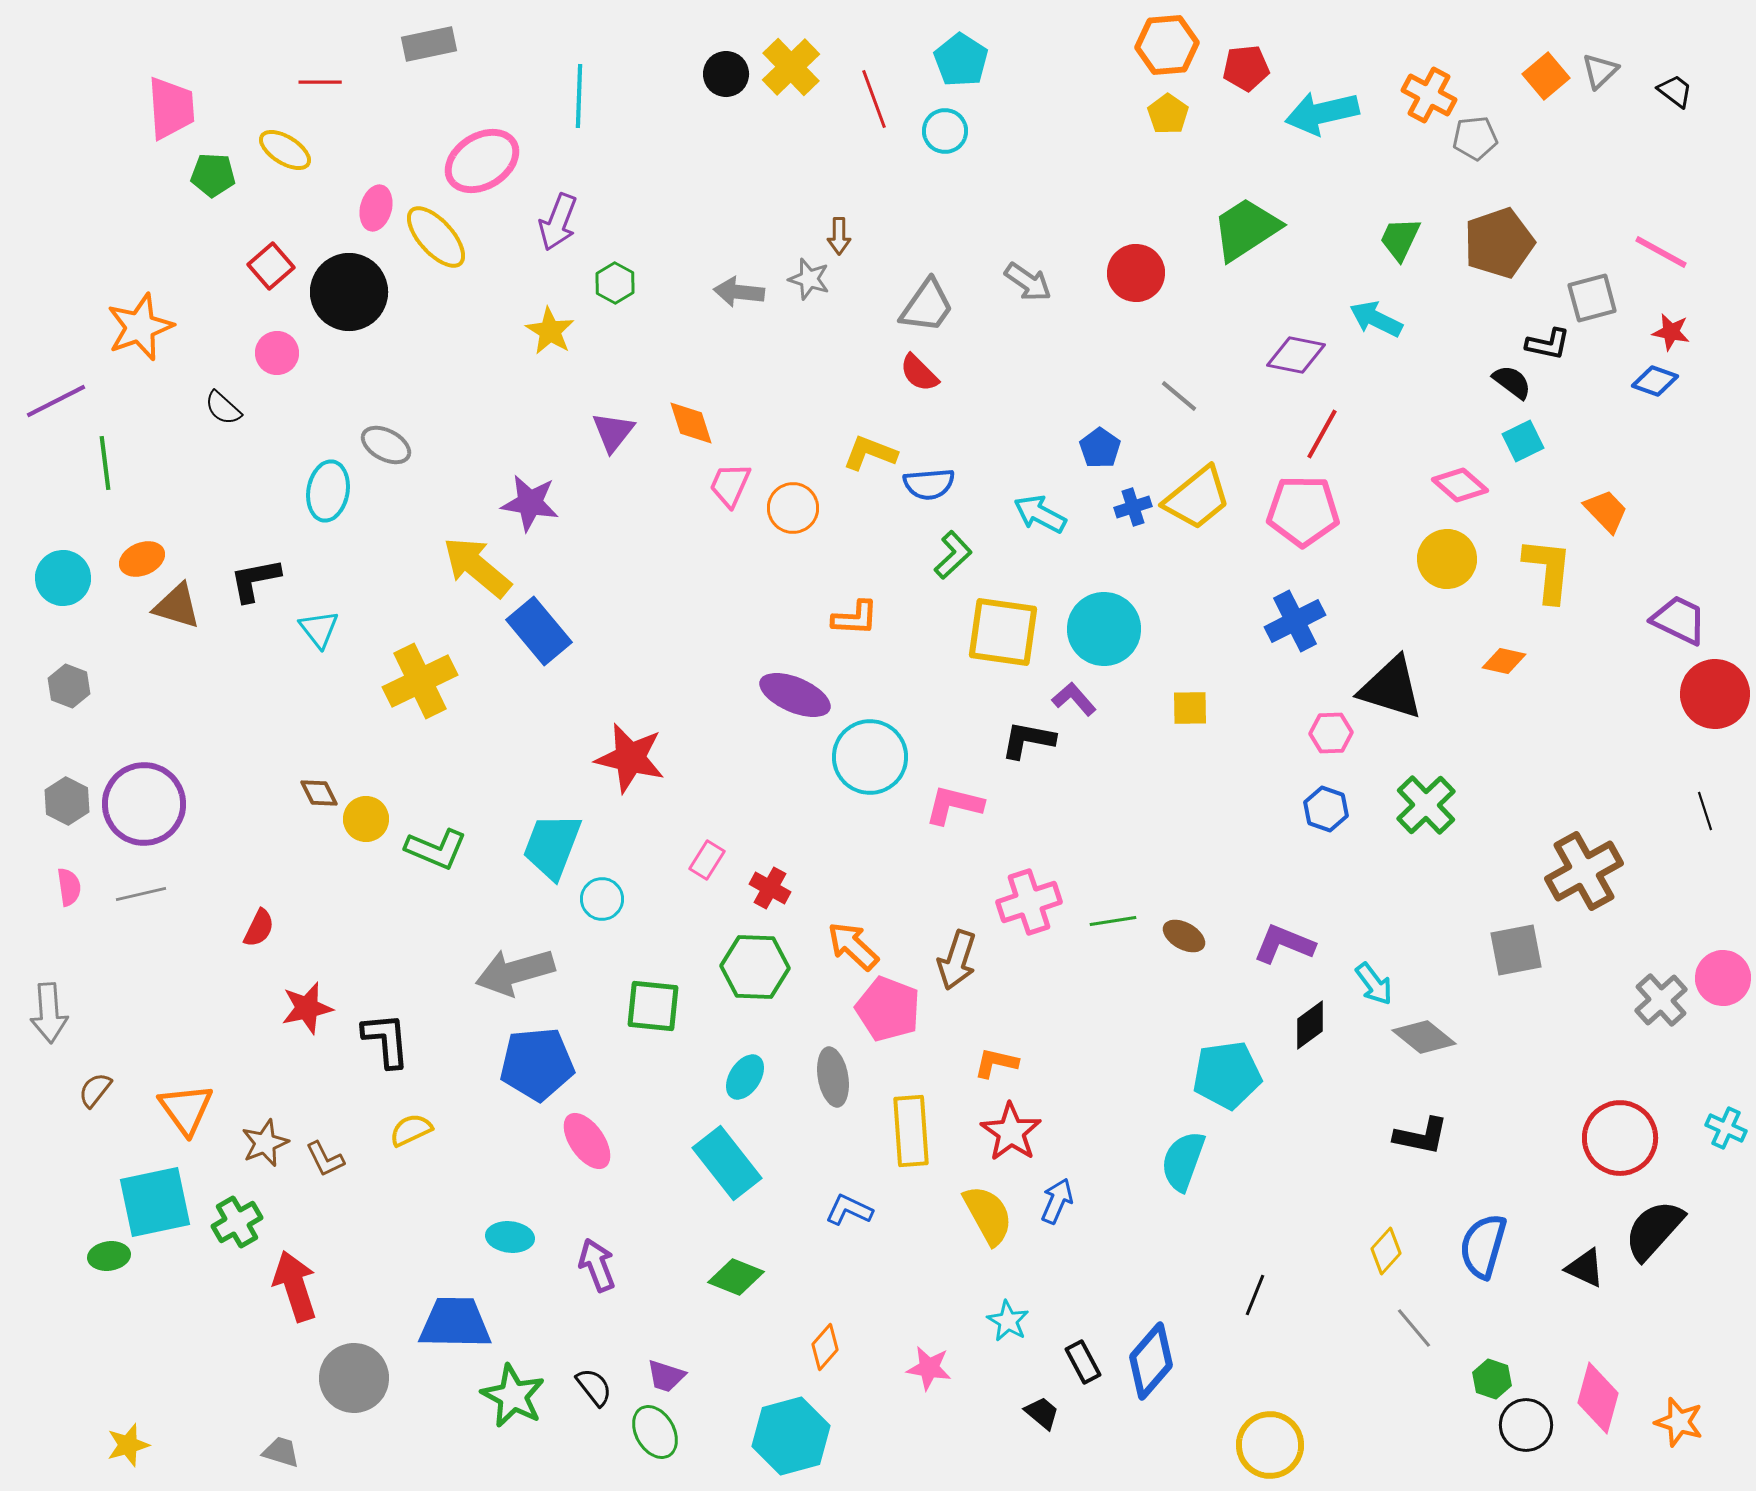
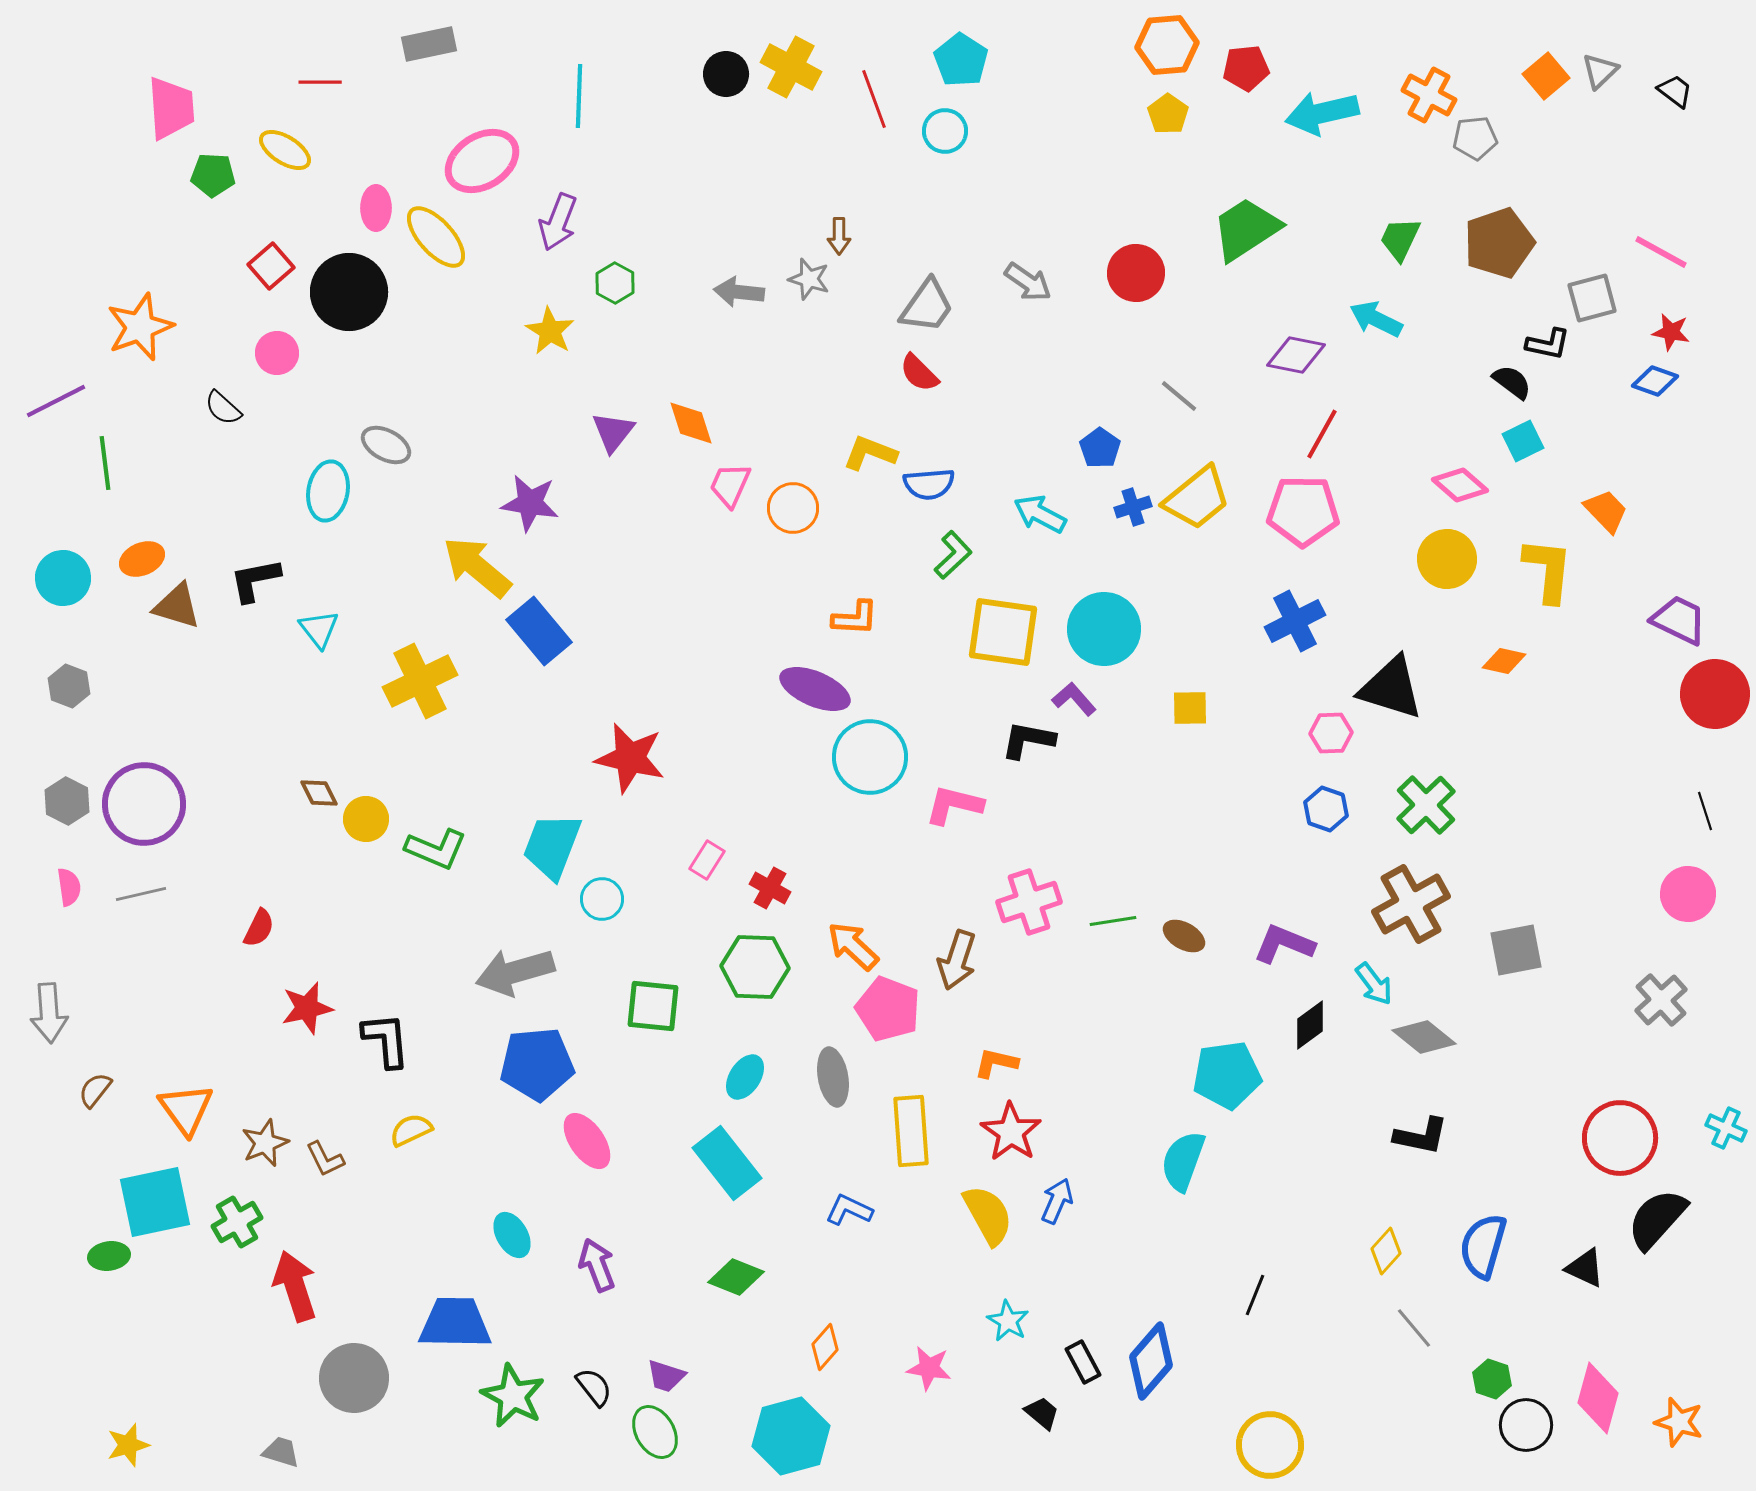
yellow cross at (791, 67): rotated 18 degrees counterclockwise
pink ellipse at (376, 208): rotated 15 degrees counterclockwise
purple ellipse at (795, 695): moved 20 px right, 6 px up
brown cross at (1584, 871): moved 173 px left, 33 px down
pink circle at (1723, 978): moved 35 px left, 84 px up
black semicircle at (1654, 1230): moved 3 px right, 11 px up
cyan ellipse at (510, 1237): moved 2 px right, 2 px up; rotated 54 degrees clockwise
